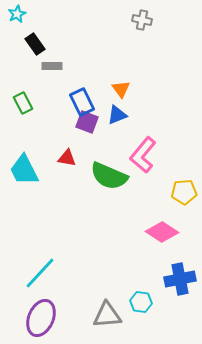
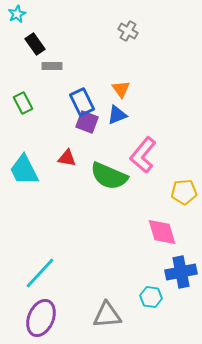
gray cross: moved 14 px left, 11 px down; rotated 18 degrees clockwise
pink diamond: rotated 40 degrees clockwise
blue cross: moved 1 px right, 7 px up
cyan hexagon: moved 10 px right, 5 px up
